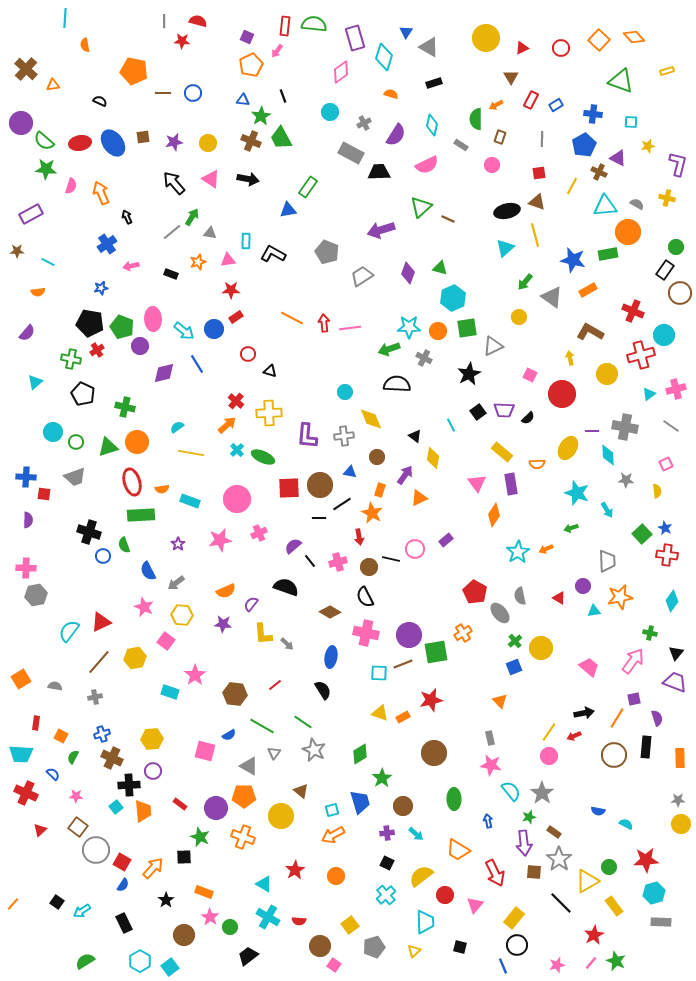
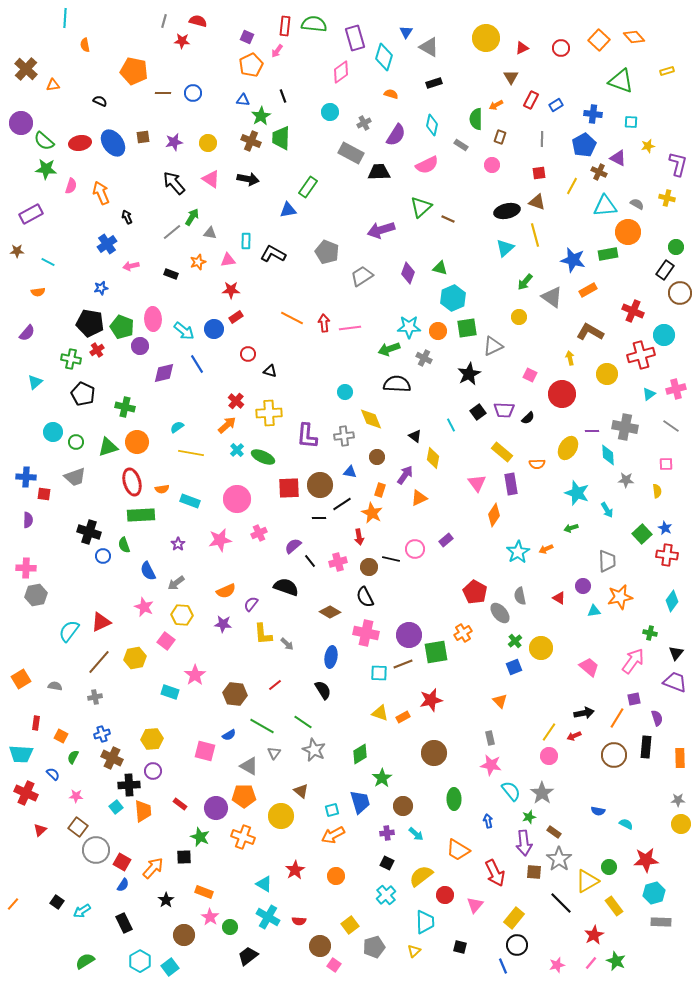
gray line at (164, 21): rotated 16 degrees clockwise
green trapezoid at (281, 138): rotated 30 degrees clockwise
pink square at (666, 464): rotated 24 degrees clockwise
